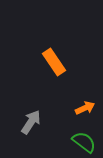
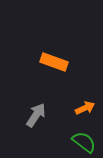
orange rectangle: rotated 36 degrees counterclockwise
gray arrow: moved 5 px right, 7 px up
